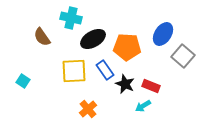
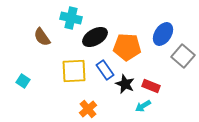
black ellipse: moved 2 px right, 2 px up
